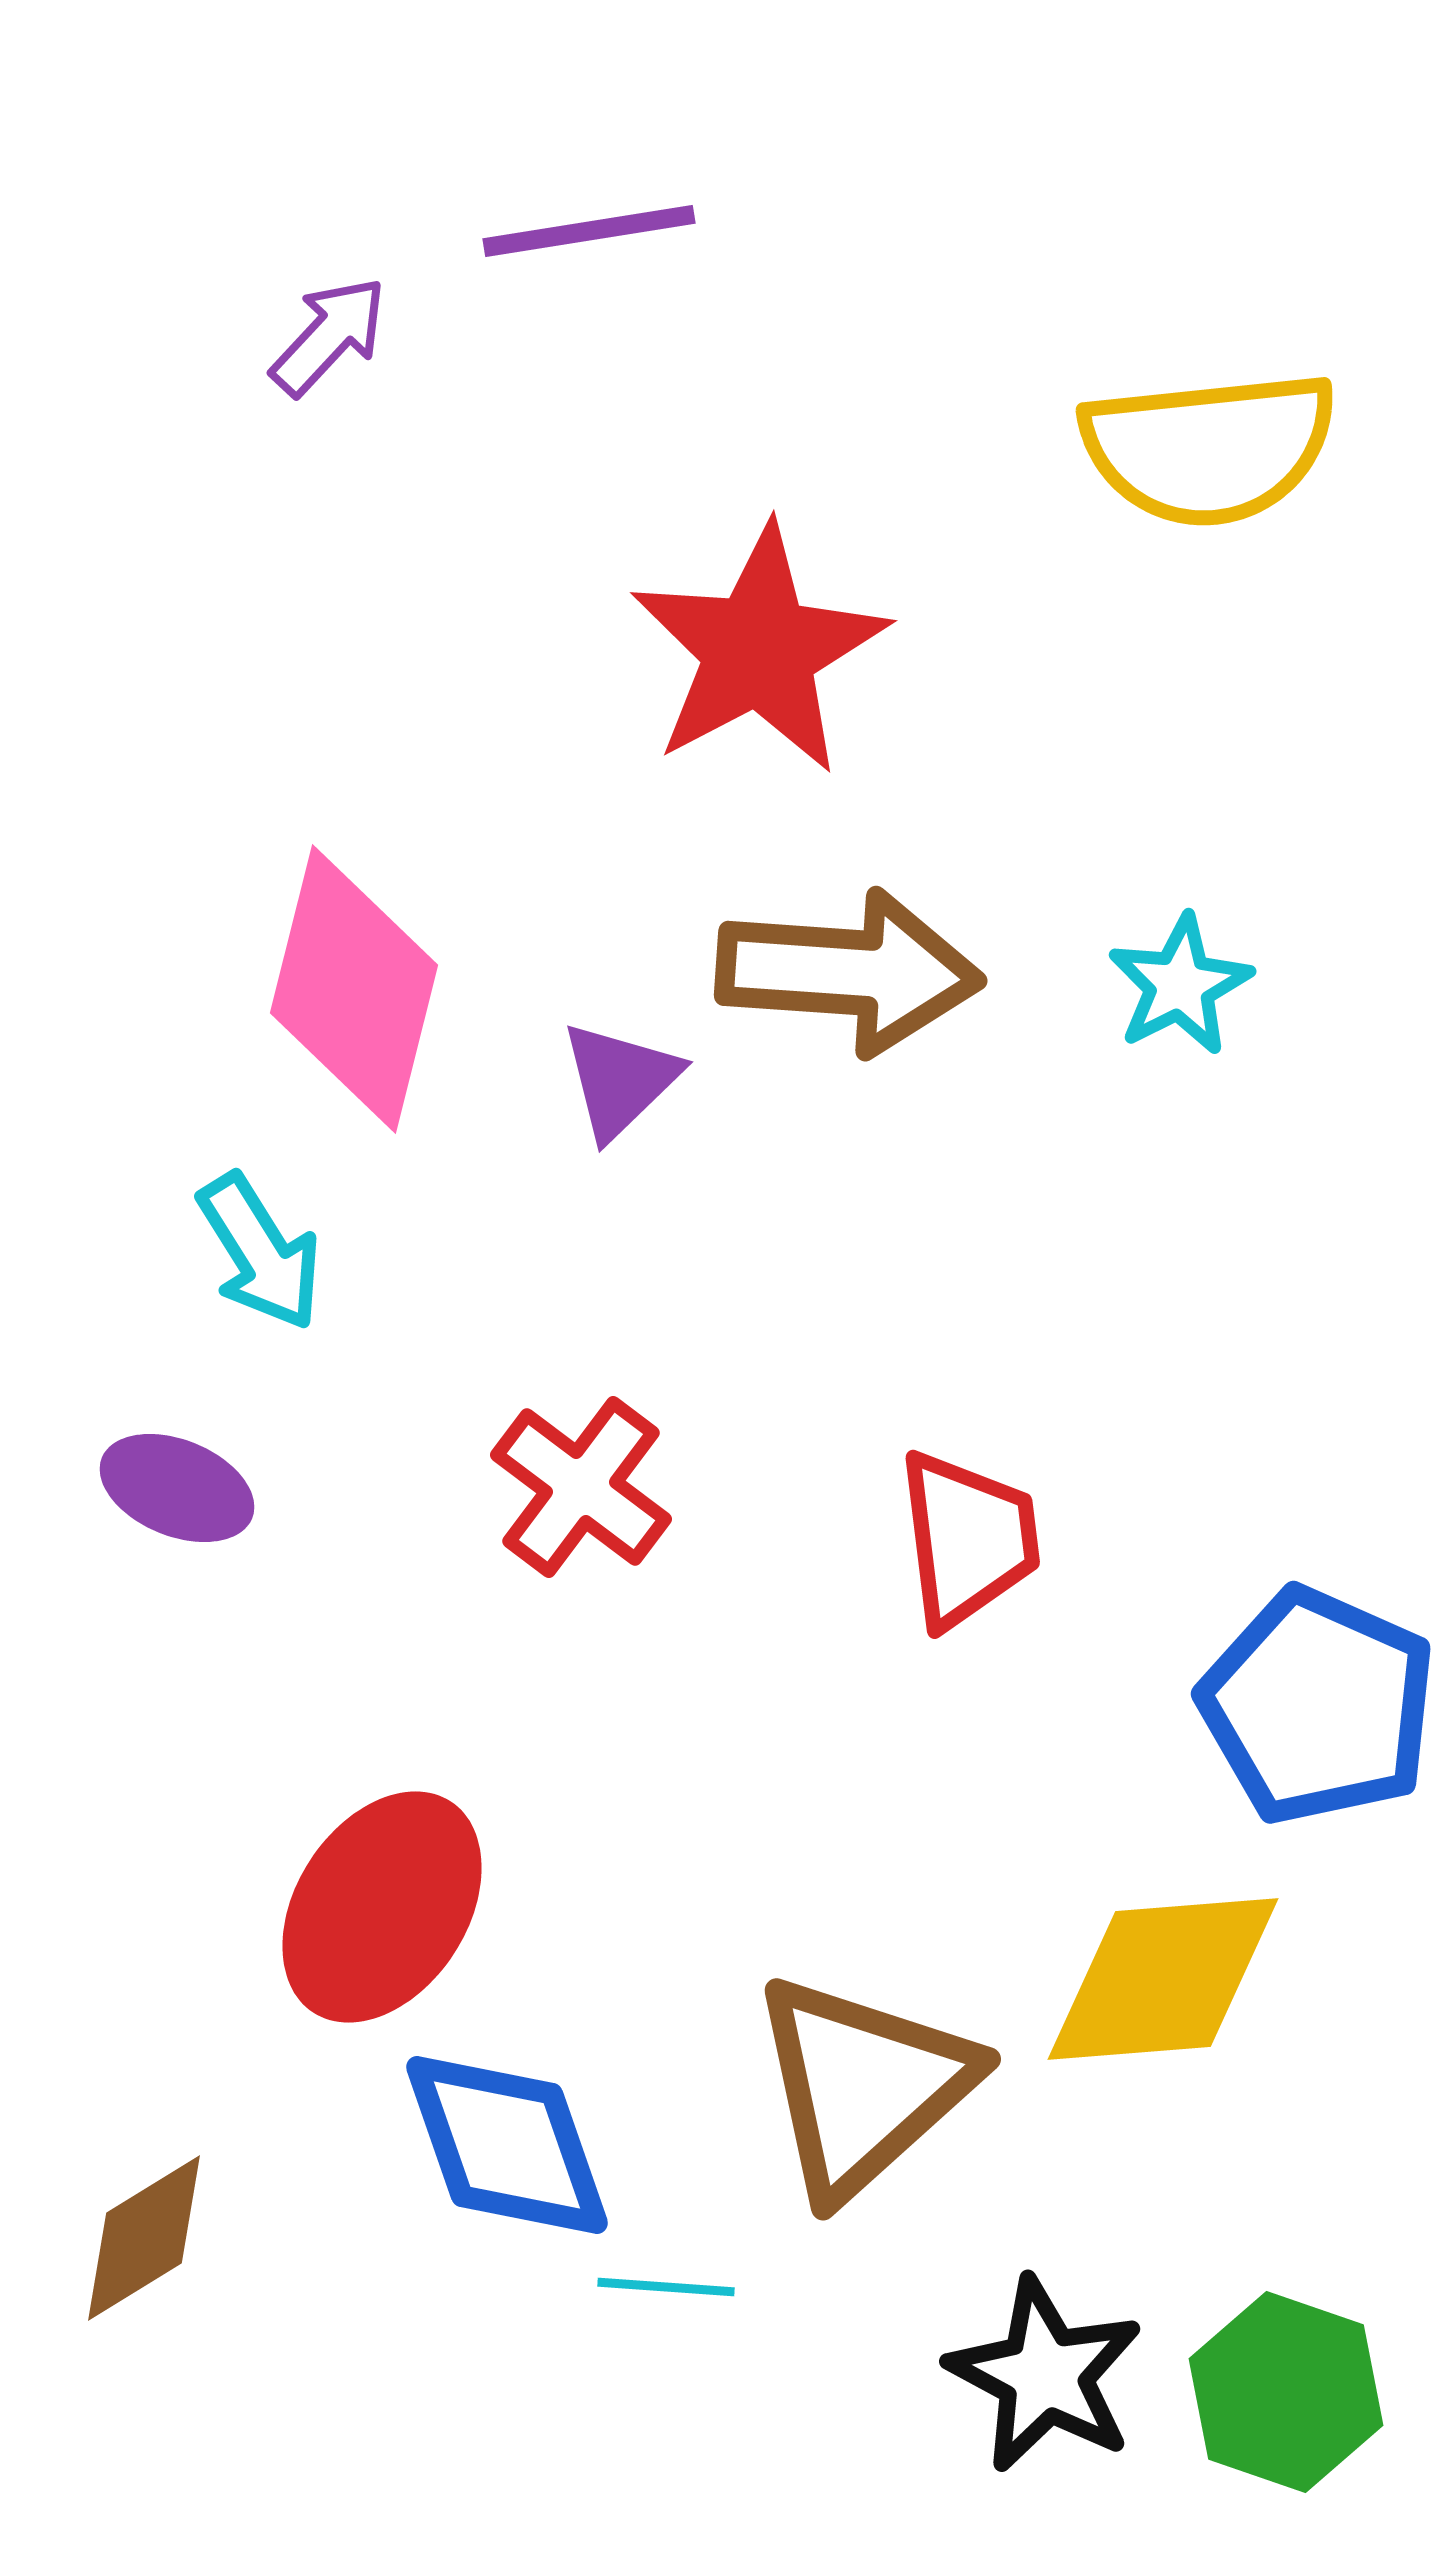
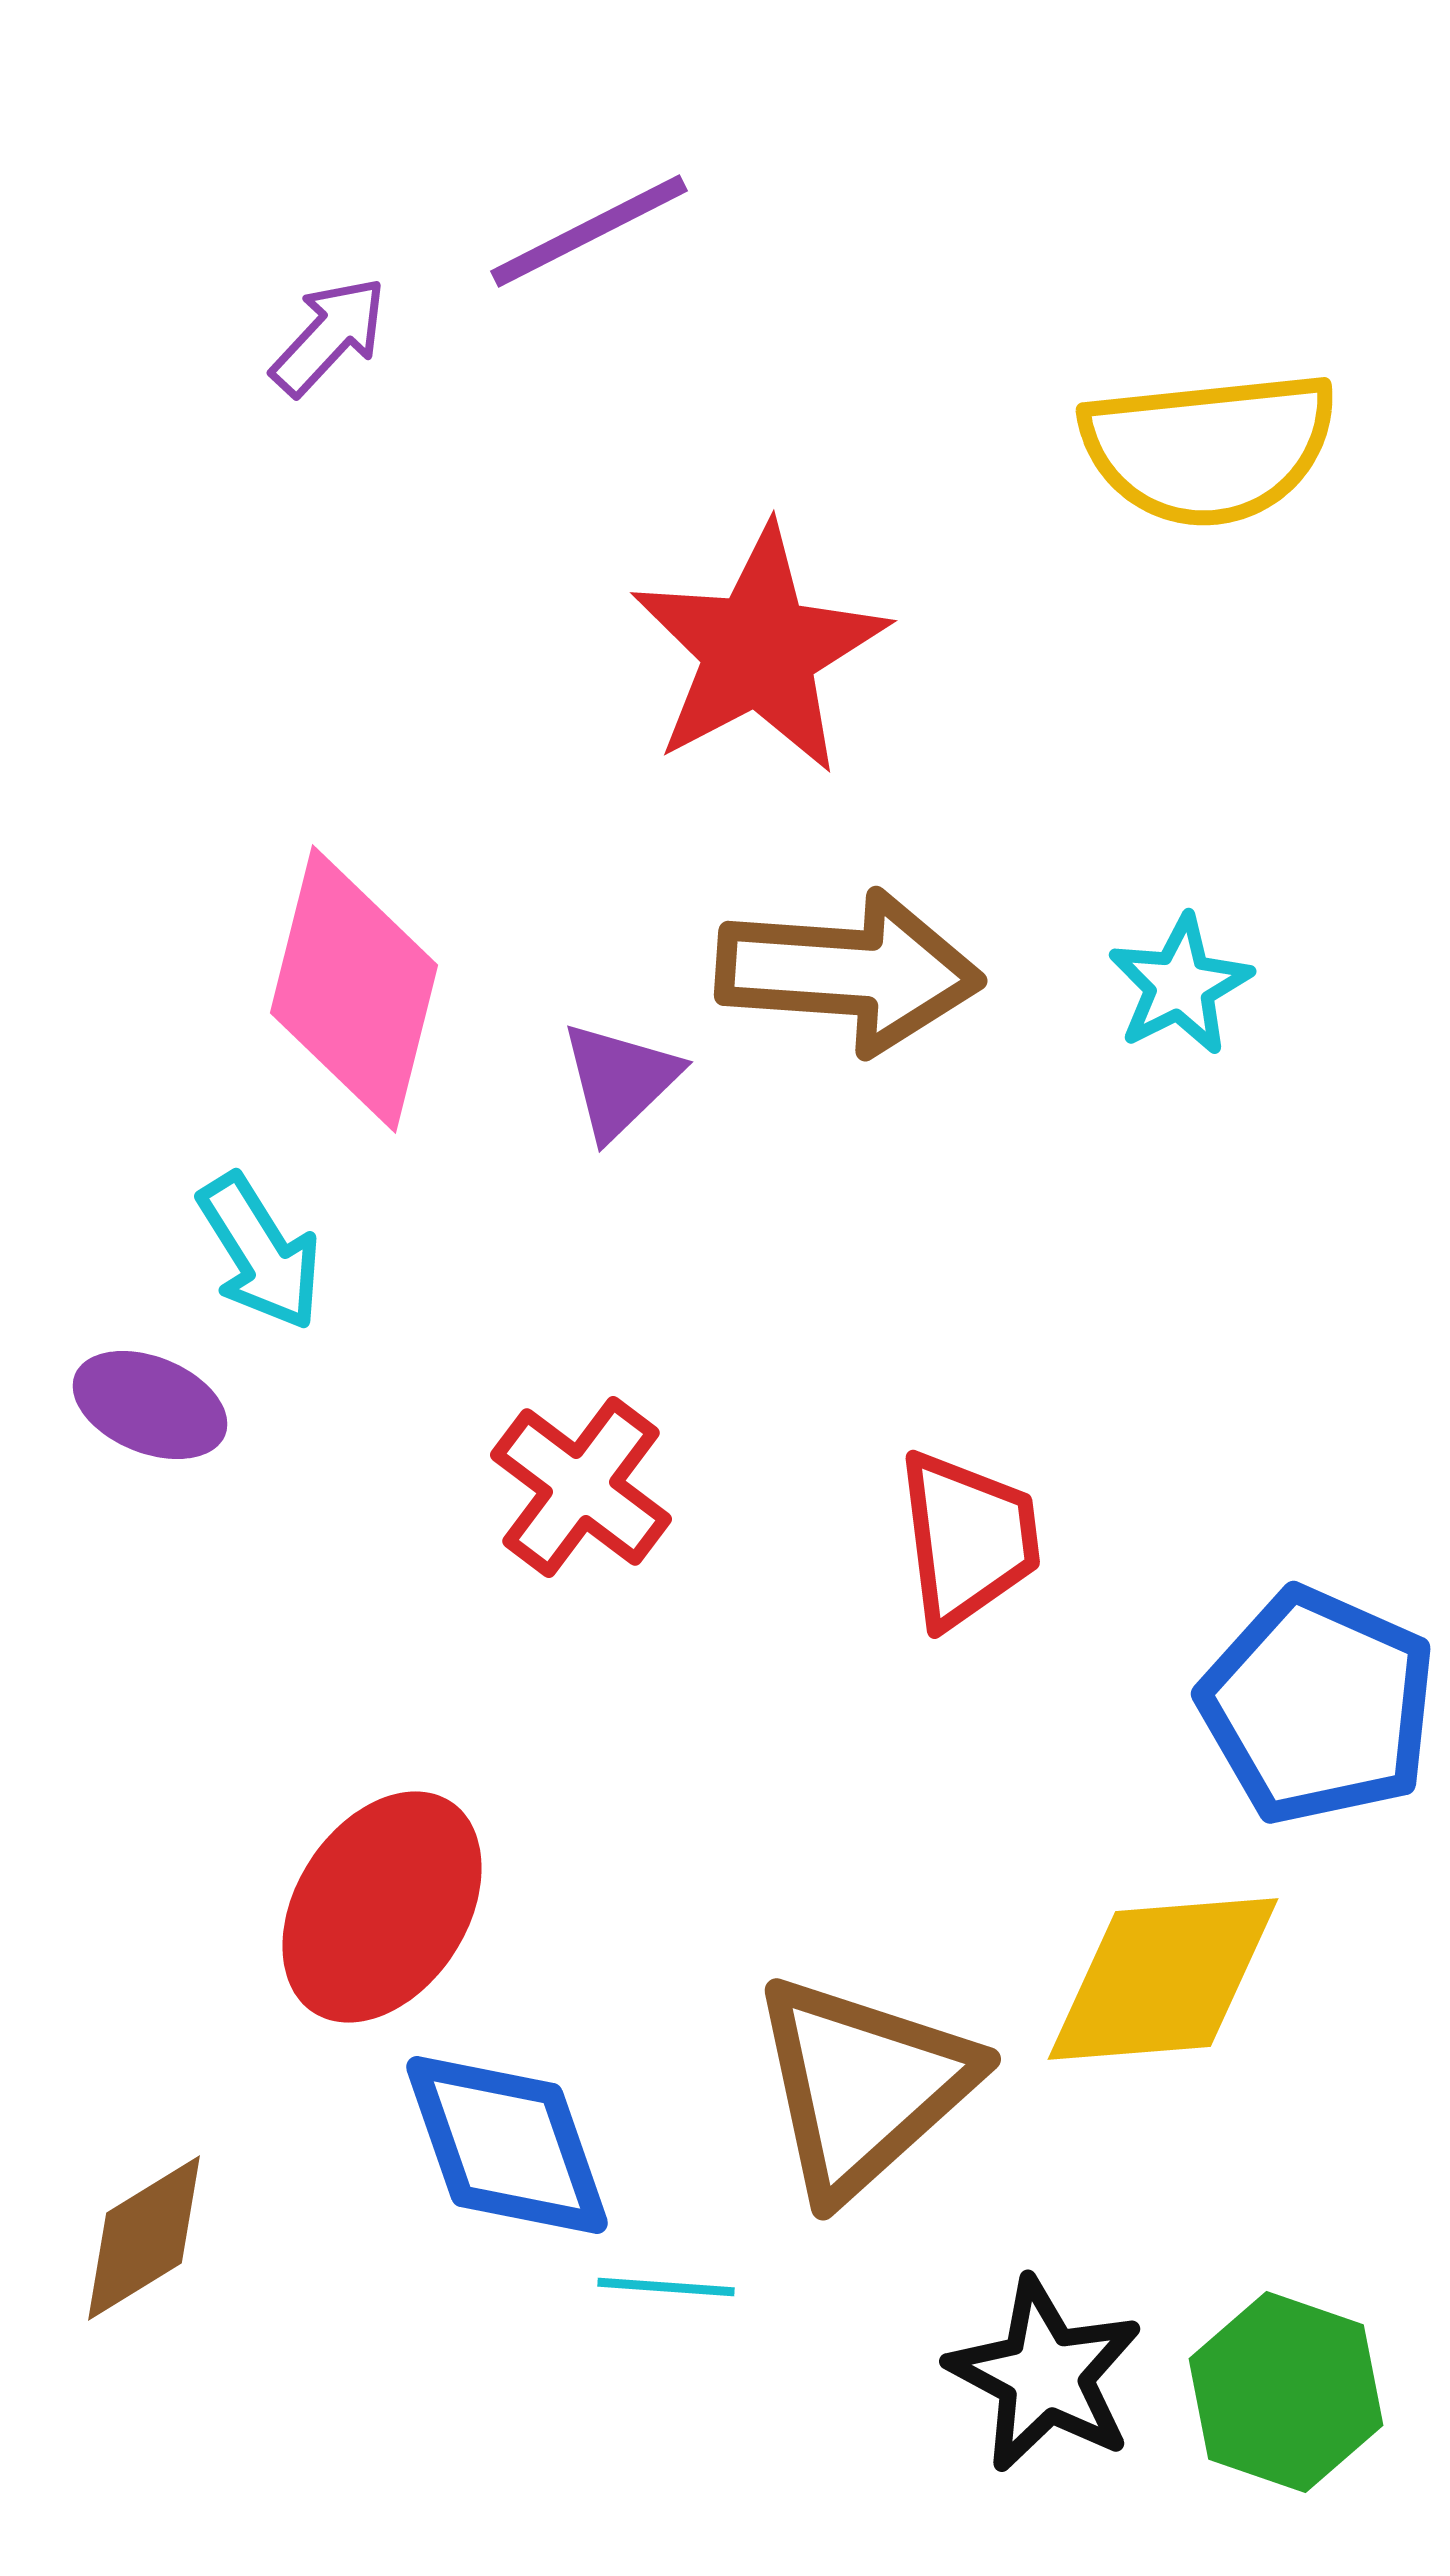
purple line: rotated 18 degrees counterclockwise
purple ellipse: moved 27 px left, 83 px up
